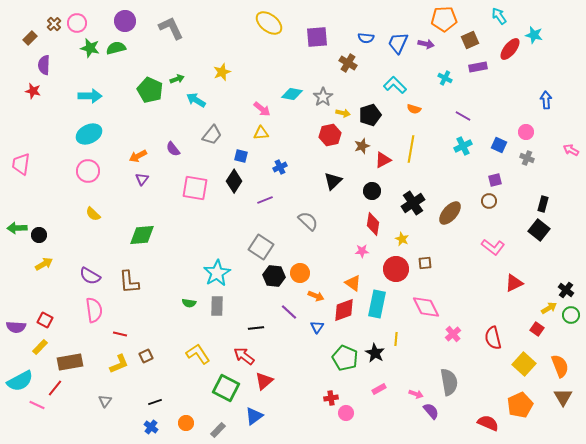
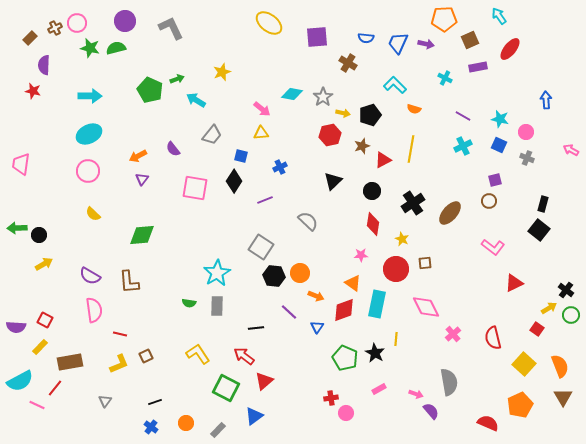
brown cross at (54, 24): moved 1 px right, 4 px down; rotated 16 degrees clockwise
cyan star at (534, 35): moved 34 px left, 84 px down
pink star at (362, 251): moved 1 px left, 4 px down
